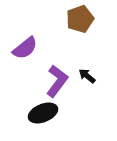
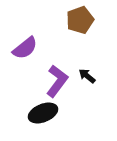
brown pentagon: moved 1 px down
